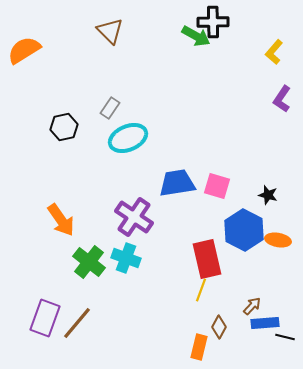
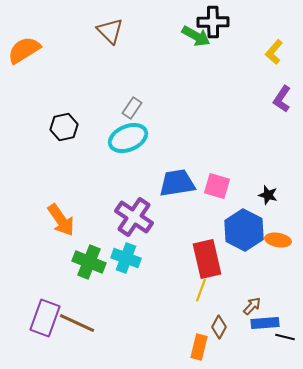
gray rectangle: moved 22 px right
green cross: rotated 16 degrees counterclockwise
brown line: rotated 75 degrees clockwise
